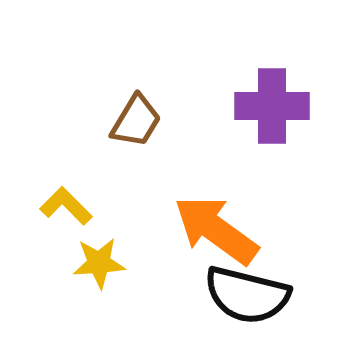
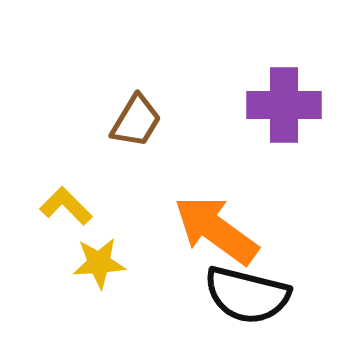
purple cross: moved 12 px right, 1 px up
